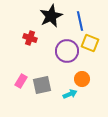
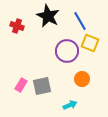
black star: moved 3 px left; rotated 20 degrees counterclockwise
blue line: rotated 18 degrees counterclockwise
red cross: moved 13 px left, 12 px up
pink rectangle: moved 4 px down
gray square: moved 1 px down
cyan arrow: moved 11 px down
